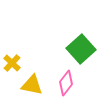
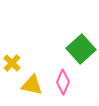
pink diamond: moved 3 px left, 1 px up; rotated 15 degrees counterclockwise
